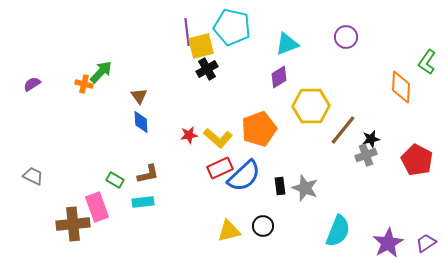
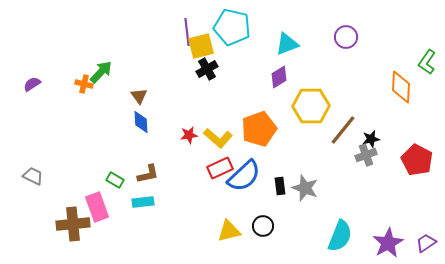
cyan semicircle: moved 2 px right, 5 px down
